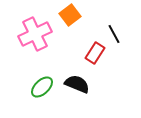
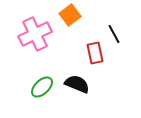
red rectangle: rotated 45 degrees counterclockwise
